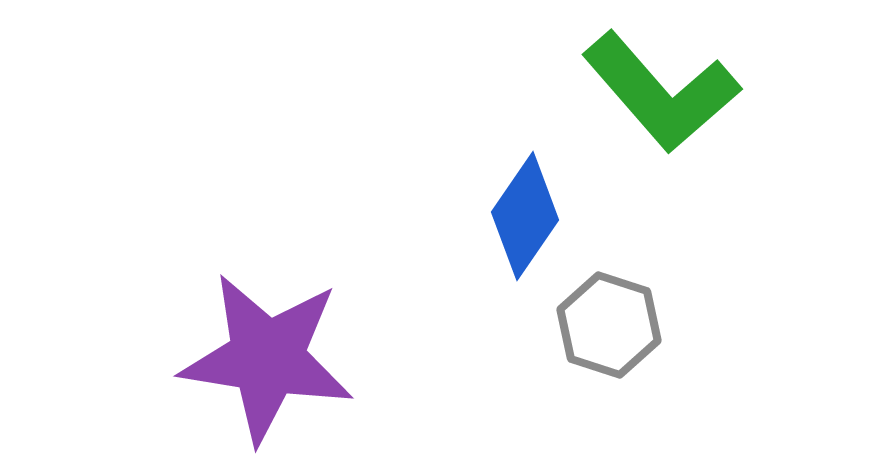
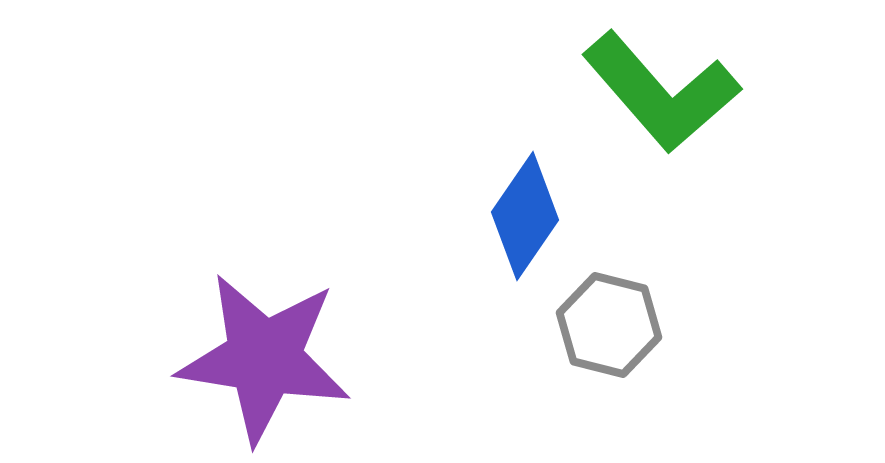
gray hexagon: rotated 4 degrees counterclockwise
purple star: moved 3 px left
